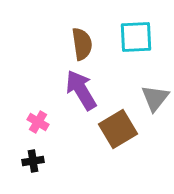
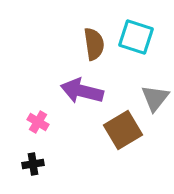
cyan square: rotated 21 degrees clockwise
brown semicircle: moved 12 px right
purple arrow: moved 1 px right, 1 px down; rotated 45 degrees counterclockwise
brown square: moved 5 px right, 1 px down
black cross: moved 3 px down
